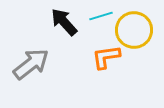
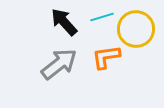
cyan line: moved 1 px right, 1 px down
yellow circle: moved 2 px right, 1 px up
gray arrow: moved 28 px right
